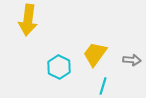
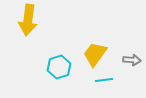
cyan hexagon: rotated 15 degrees clockwise
cyan line: moved 1 px right, 6 px up; rotated 66 degrees clockwise
